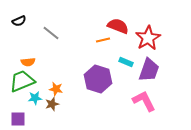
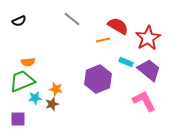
red semicircle: rotated 10 degrees clockwise
gray line: moved 21 px right, 14 px up
purple trapezoid: rotated 70 degrees counterclockwise
purple hexagon: rotated 20 degrees clockwise
